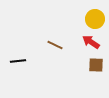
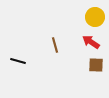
yellow circle: moved 2 px up
brown line: rotated 49 degrees clockwise
black line: rotated 21 degrees clockwise
